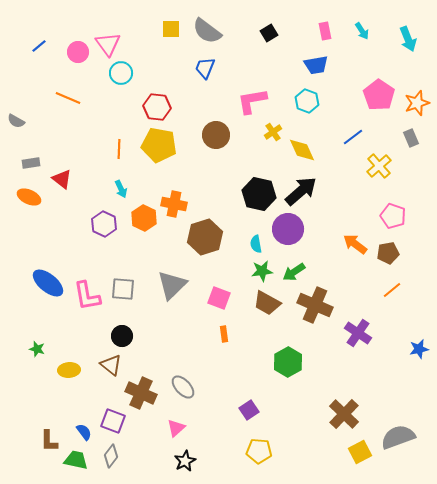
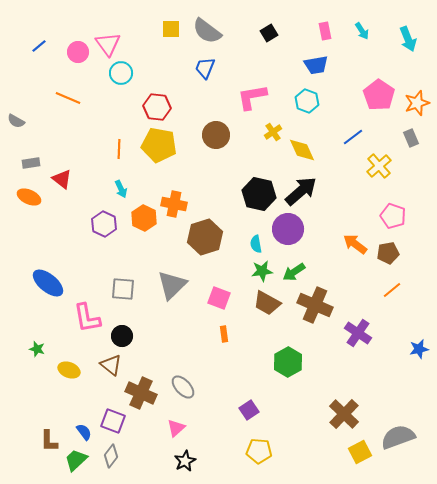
pink L-shape at (252, 101): moved 4 px up
pink L-shape at (87, 296): moved 22 px down
yellow ellipse at (69, 370): rotated 25 degrees clockwise
green trapezoid at (76, 460): rotated 55 degrees counterclockwise
